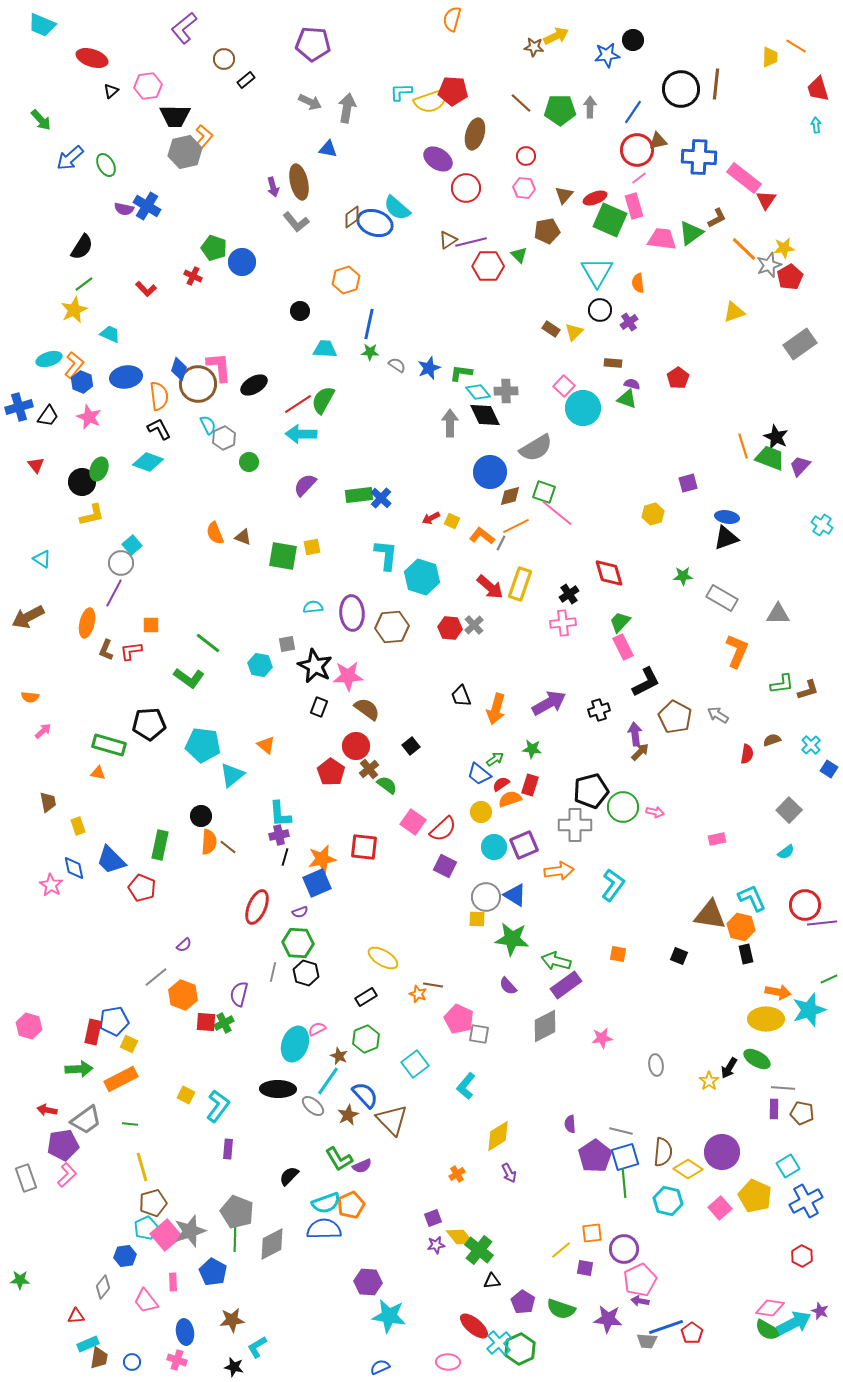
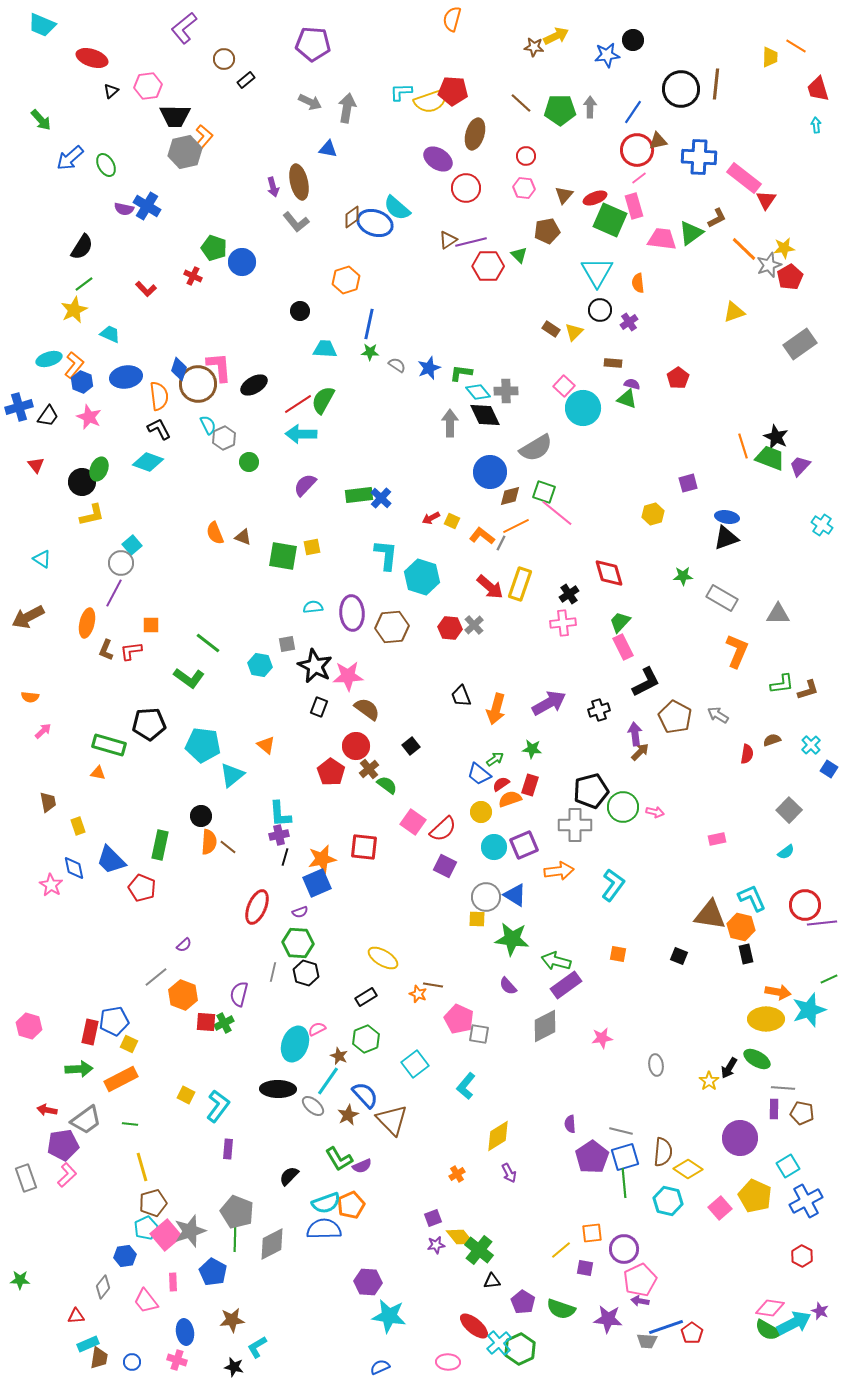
red rectangle at (93, 1032): moved 3 px left
purple circle at (722, 1152): moved 18 px right, 14 px up
purple pentagon at (595, 1156): moved 3 px left, 1 px down
